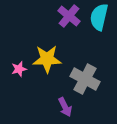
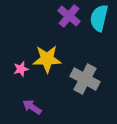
cyan semicircle: moved 1 px down
pink star: moved 2 px right
purple arrow: moved 33 px left; rotated 150 degrees clockwise
